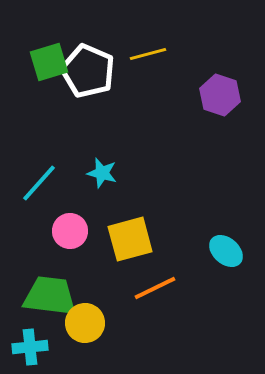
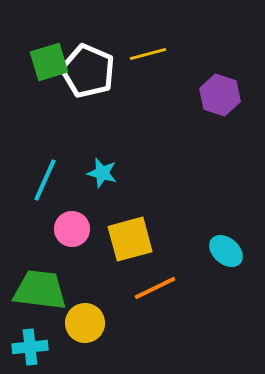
cyan line: moved 6 px right, 3 px up; rotated 18 degrees counterclockwise
pink circle: moved 2 px right, 2 px up
green trapezoid: moved 10 px left, 6 px up
